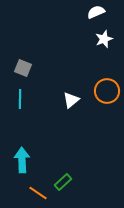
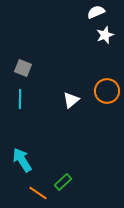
white star: moved 1 px right, 4 px up
cyan arrow: rotated 30 degrees counterclockwise
